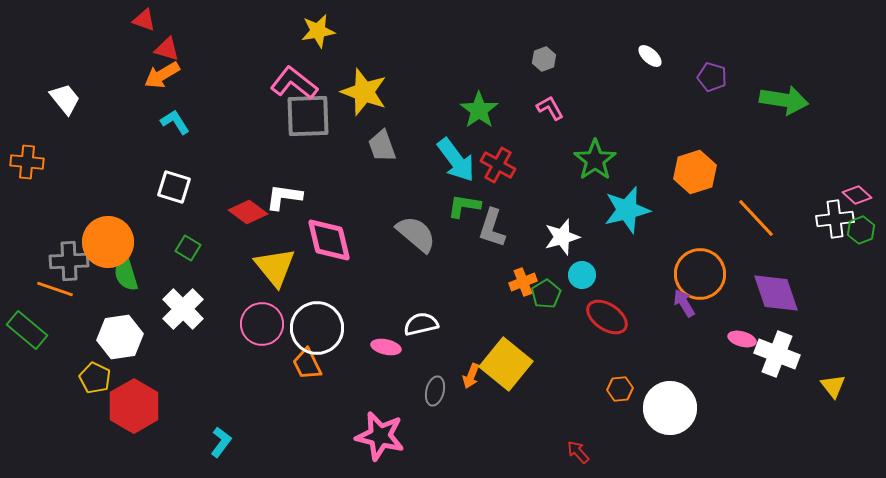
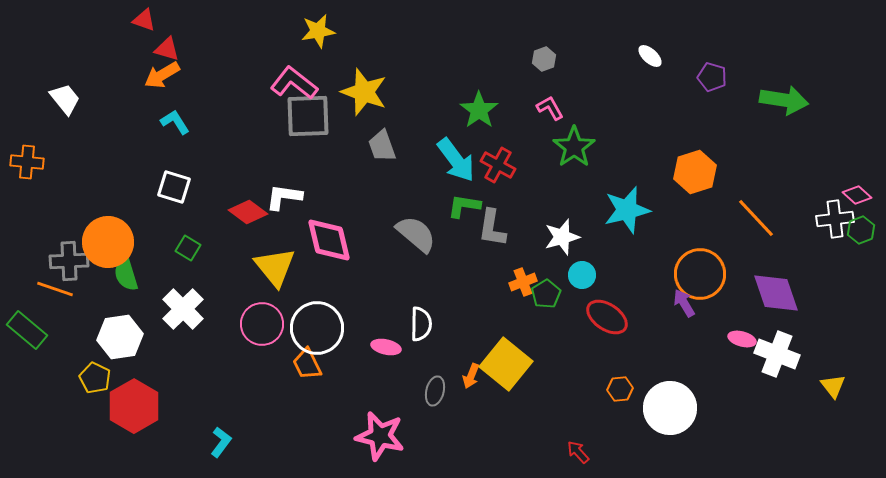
green star at (595, 160): moved 21 px left, 13 px up
gray L-shape at (492, 228): rotated 9 degrees counterclockwise
white semicircle at (421, 324): rotated 104 degrees clockwise
